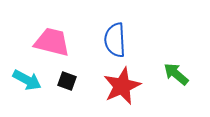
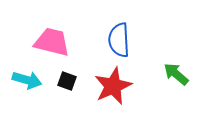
blue semicircle: moved 4 px right
cyan arrow: rotated 12 degrees counterclockwise
red star: moved 9 px left
